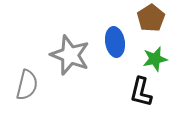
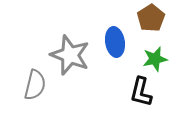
gray semicircle: moved 8 px right
